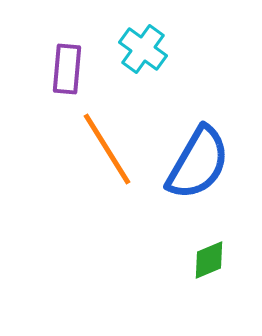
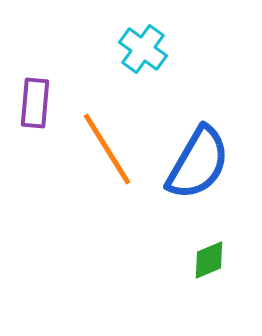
purple rectangle: moved 32 px left, 34 px down
